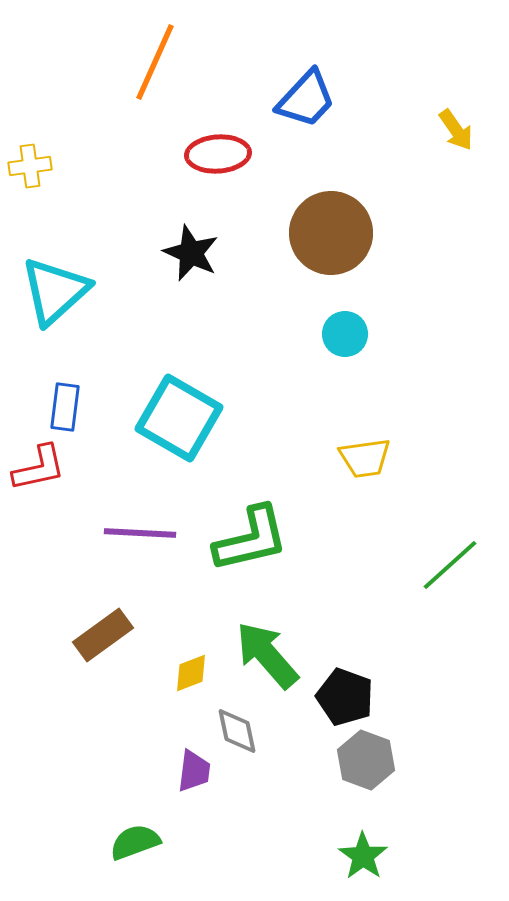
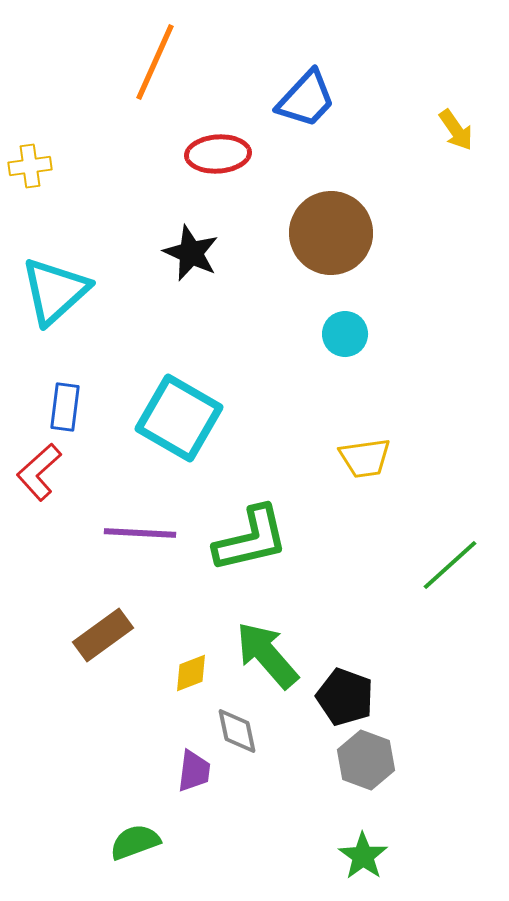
red L-shape: moved 4 px down; rotated 150 degrees clockwise
